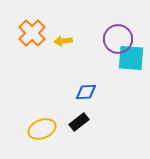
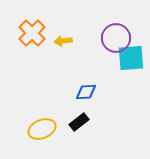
purple circle: moved 2 px left, 1 px up
cyan square: rotated 8 degrees counterclockwise
